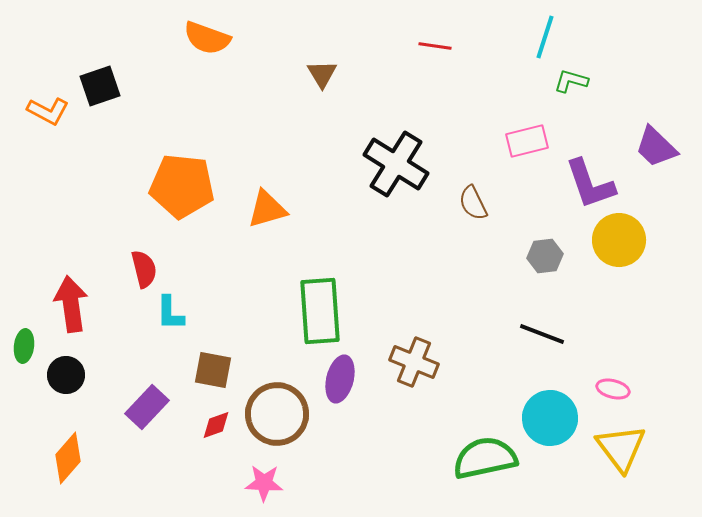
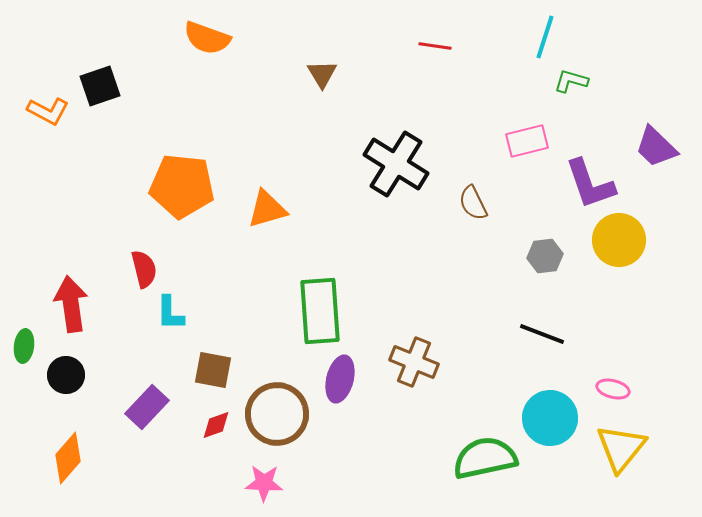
yellow triangle: rotated 16 degrees clockwise
